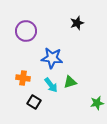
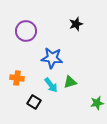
black star: moved 1 px left, 1 px down
orange cross: moved 6 px left
